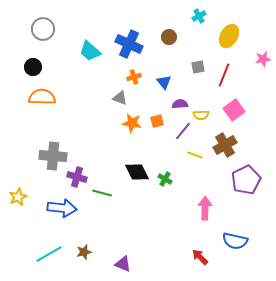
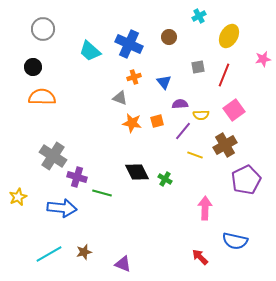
gray cross: rotated 28 degrees clockwise
